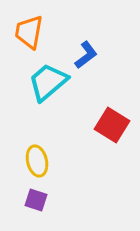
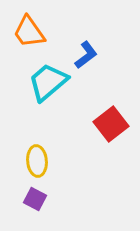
orange trapezoid: rotated 45 degrees counterclockwise
red square: moved 1 px left, 1 px up; rotated 20 degrees clockwise
yellow ellipse: rotated 8 degrees clockwise
purple square: moved 1 px left, 1 px up; rotated 10 degrees clockwise
